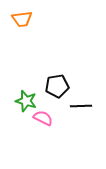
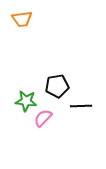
green star: rotated 10 degrees counterclockwise
pink semicircle: rotated 72 degrees counterclockwise
